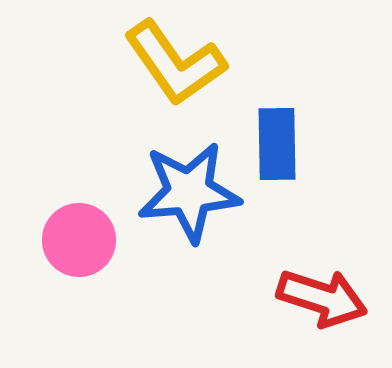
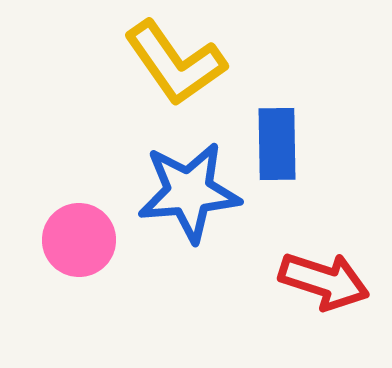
red arrow: moved 2 px right, 17 px up
